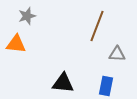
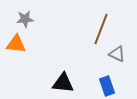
gray star: moved 2 px left, 3 px down; rotated 12 degrees clockwise
brown line: moved 4 px right, 3 px down
gray triangle: rotated 24 degrees clockwise
blue rectangle: moved 1 px right; rotated 30 degrees counterclockwise
